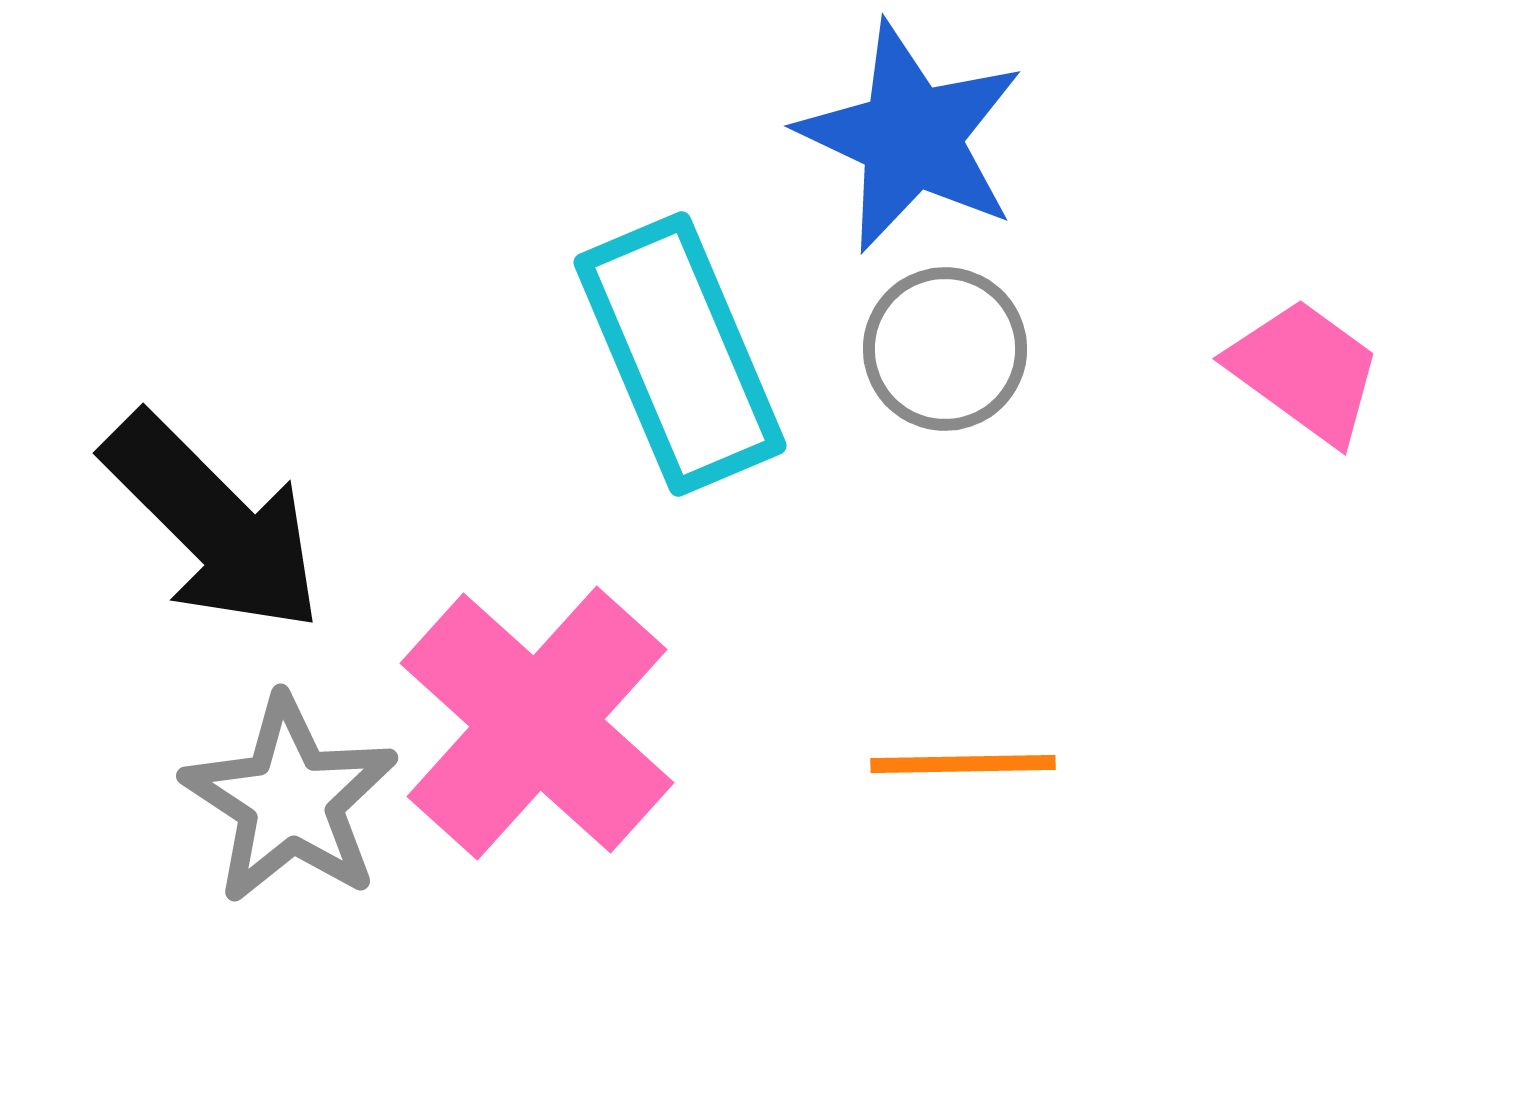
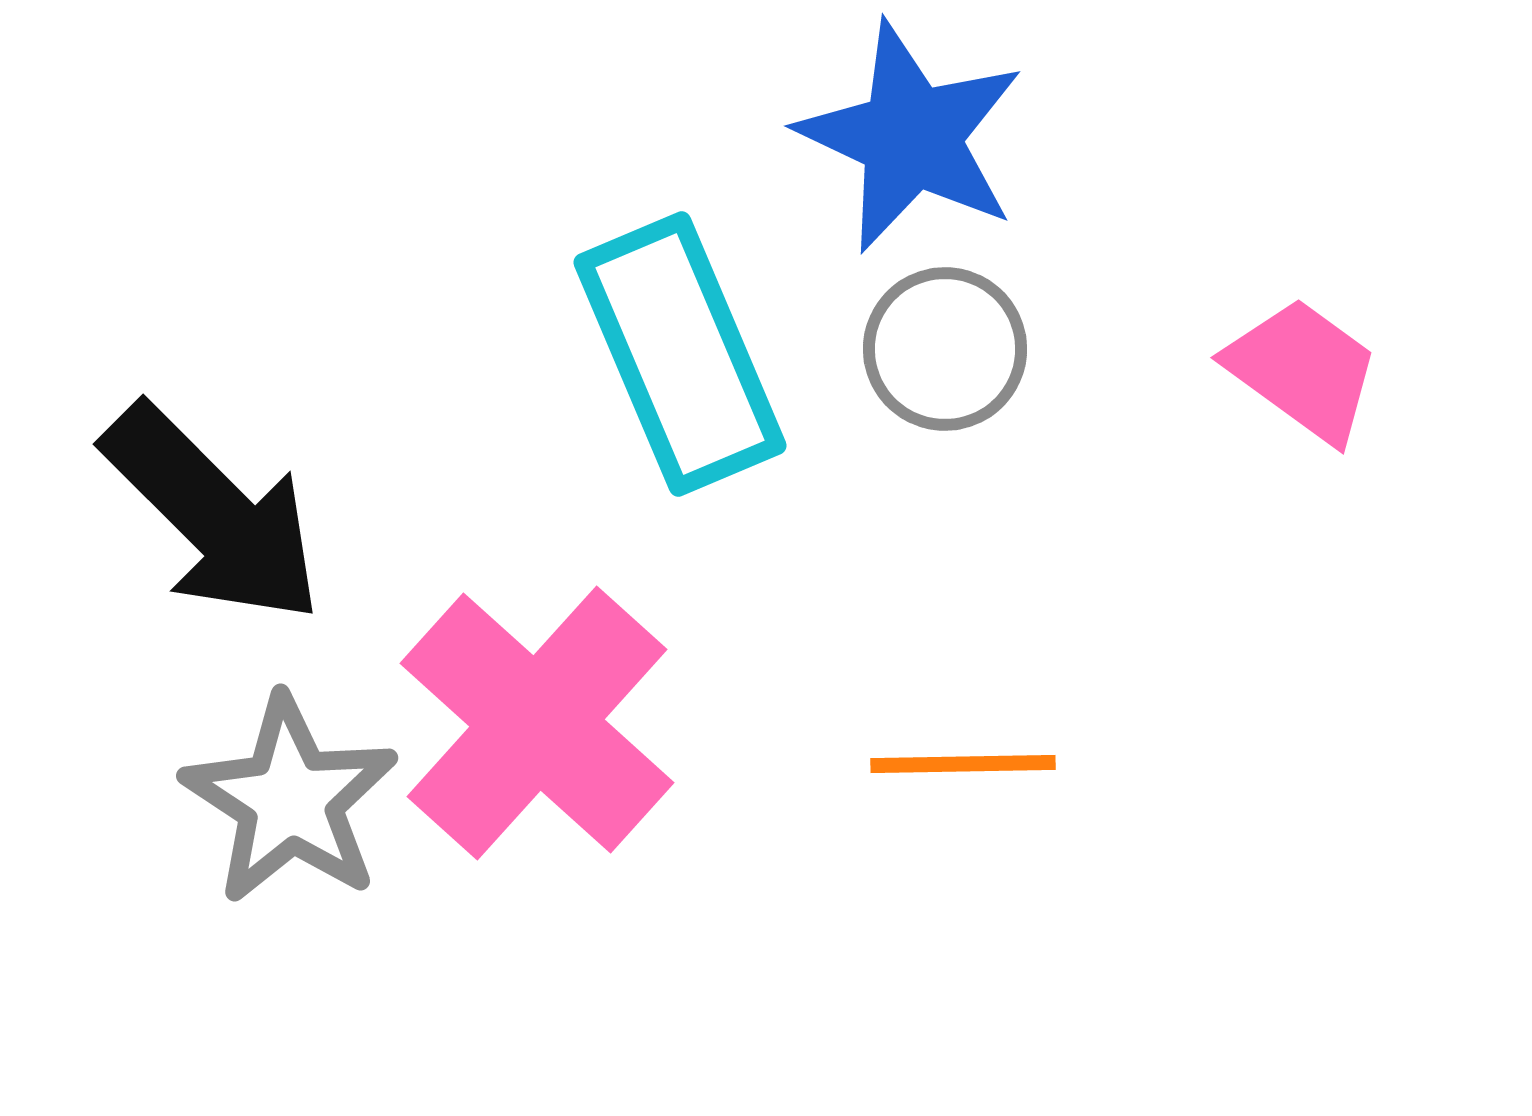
pink trapezoid: moved 2 px left, 1 px up
black arrow: moved 9 px up
